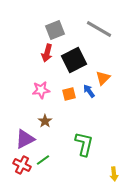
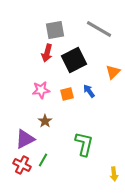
gray square: rotated 12 degrees clockwise
orange triangle: moved 10 px right, 6 px up
orange square: moved 2 px left
green line: rotated 24 degrees counterclockwise
